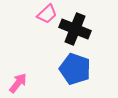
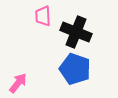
pink trapezoid: moved 4 px left, 2 px down; rotated 130 degrees clockwise
black cross: moved 1 px right, 3 px down
